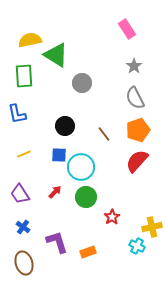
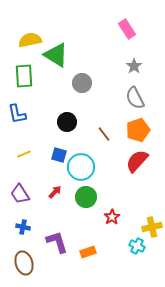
black circle: moved 2 px right, 4 px up
blue square: rotated 14 degrees clockwise
blue cross: rotated 24 degrees counterclockwise
